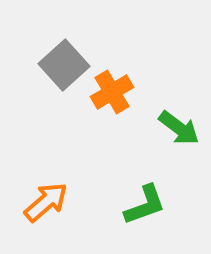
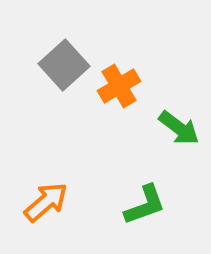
orange cross: moved 7 px right, 6 px up
